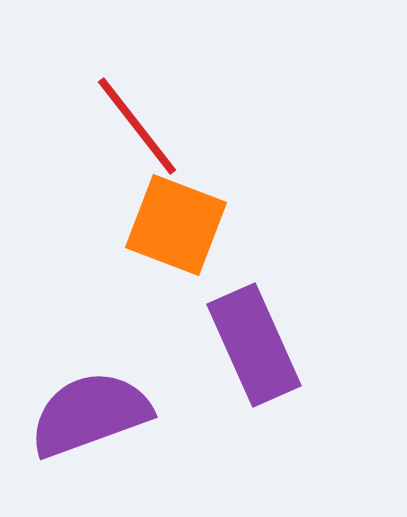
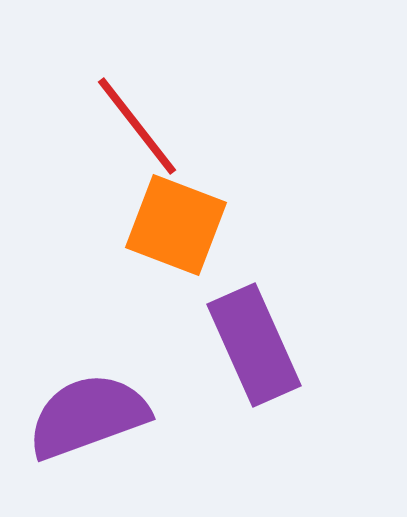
purple semicircle: moved 2 px left, 2 px down
